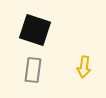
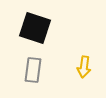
black square: moved 2 px up
